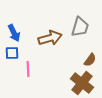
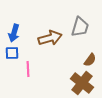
blue arrow: rotated 42 degrees clockwise
